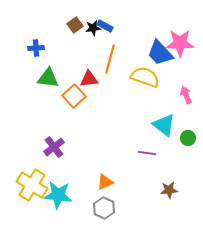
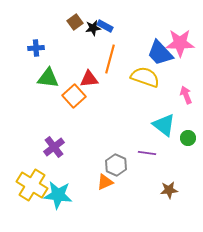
brown square: moved 3 px up
gray hexagon: moved 12 px right, 43 px up
